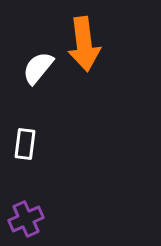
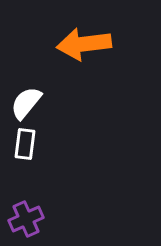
orange arrow: rotated 90 degrees clockwise
white semicircle: moved 12 px left, 35 px down
